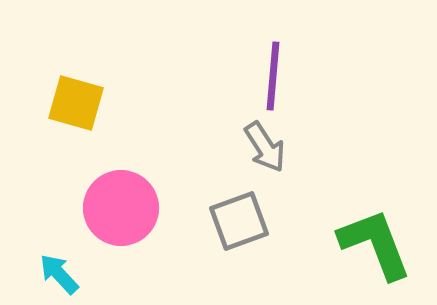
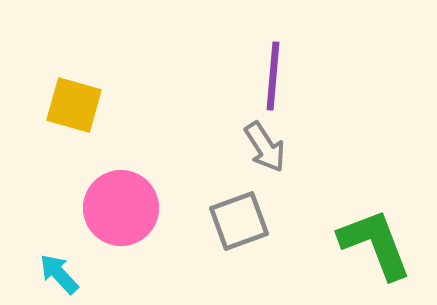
yellow square: moved 2 px left, 2 px down
